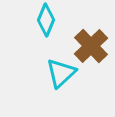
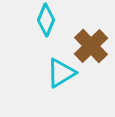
cyan triangle: rotated 12 degrees clockwise
